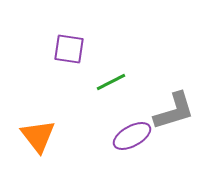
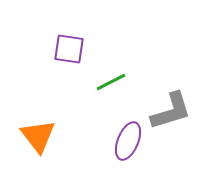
gray L-shape: moved 3 px left
purple ellipse: moved 4 px left, 5 px down; rotated 39 degrees counterclockwise
